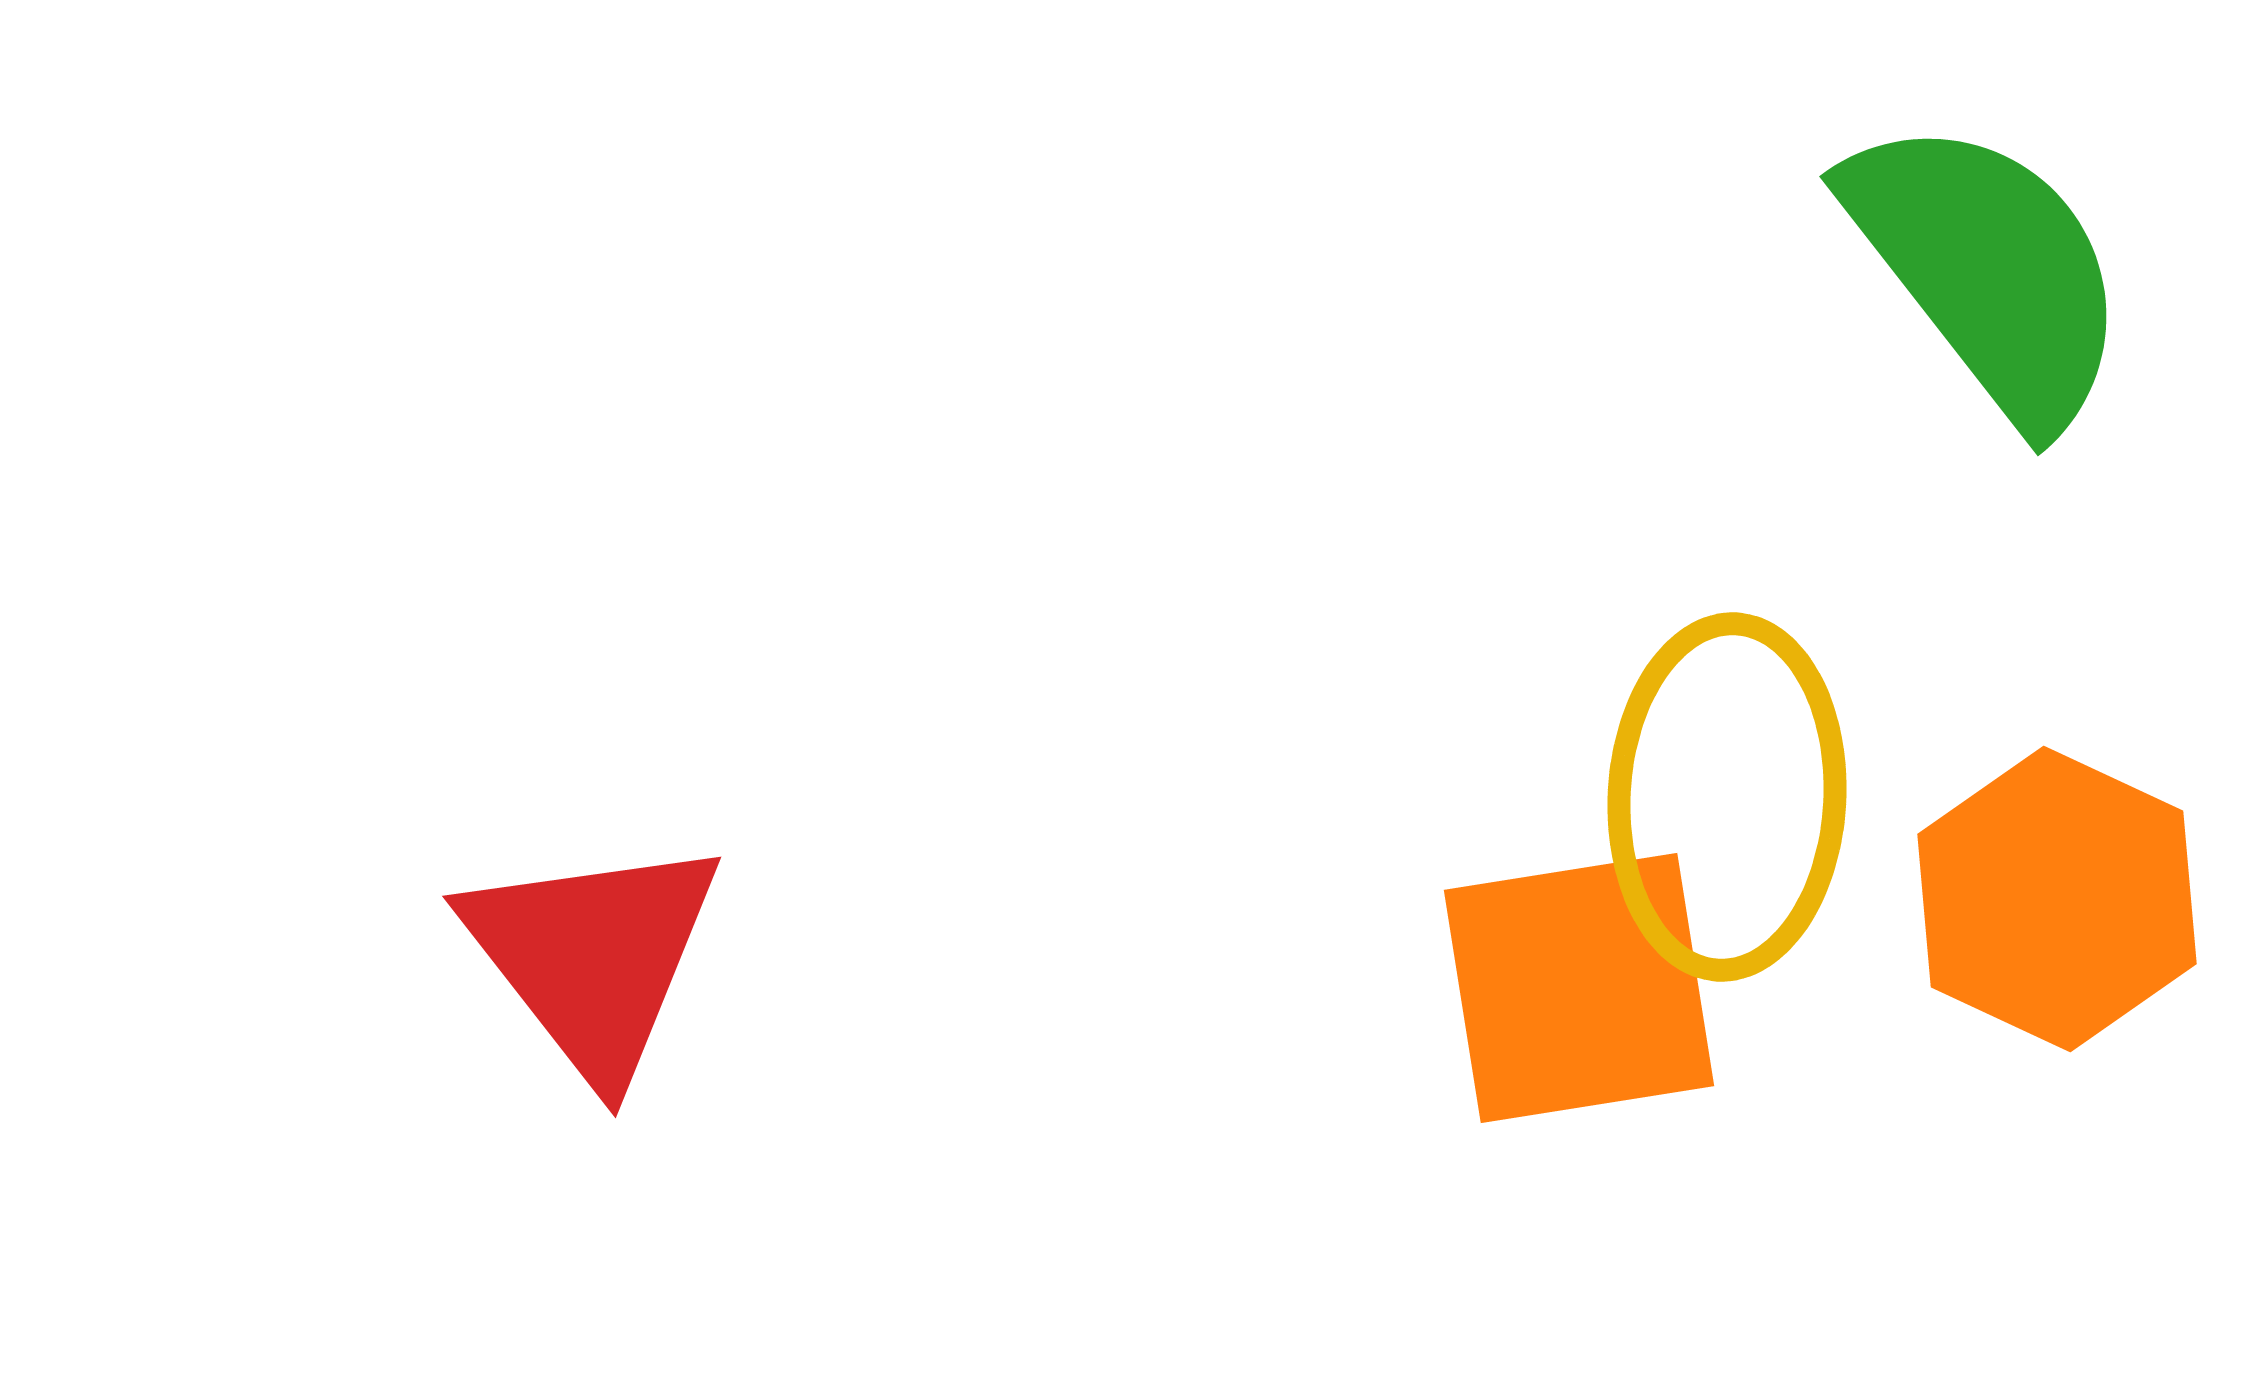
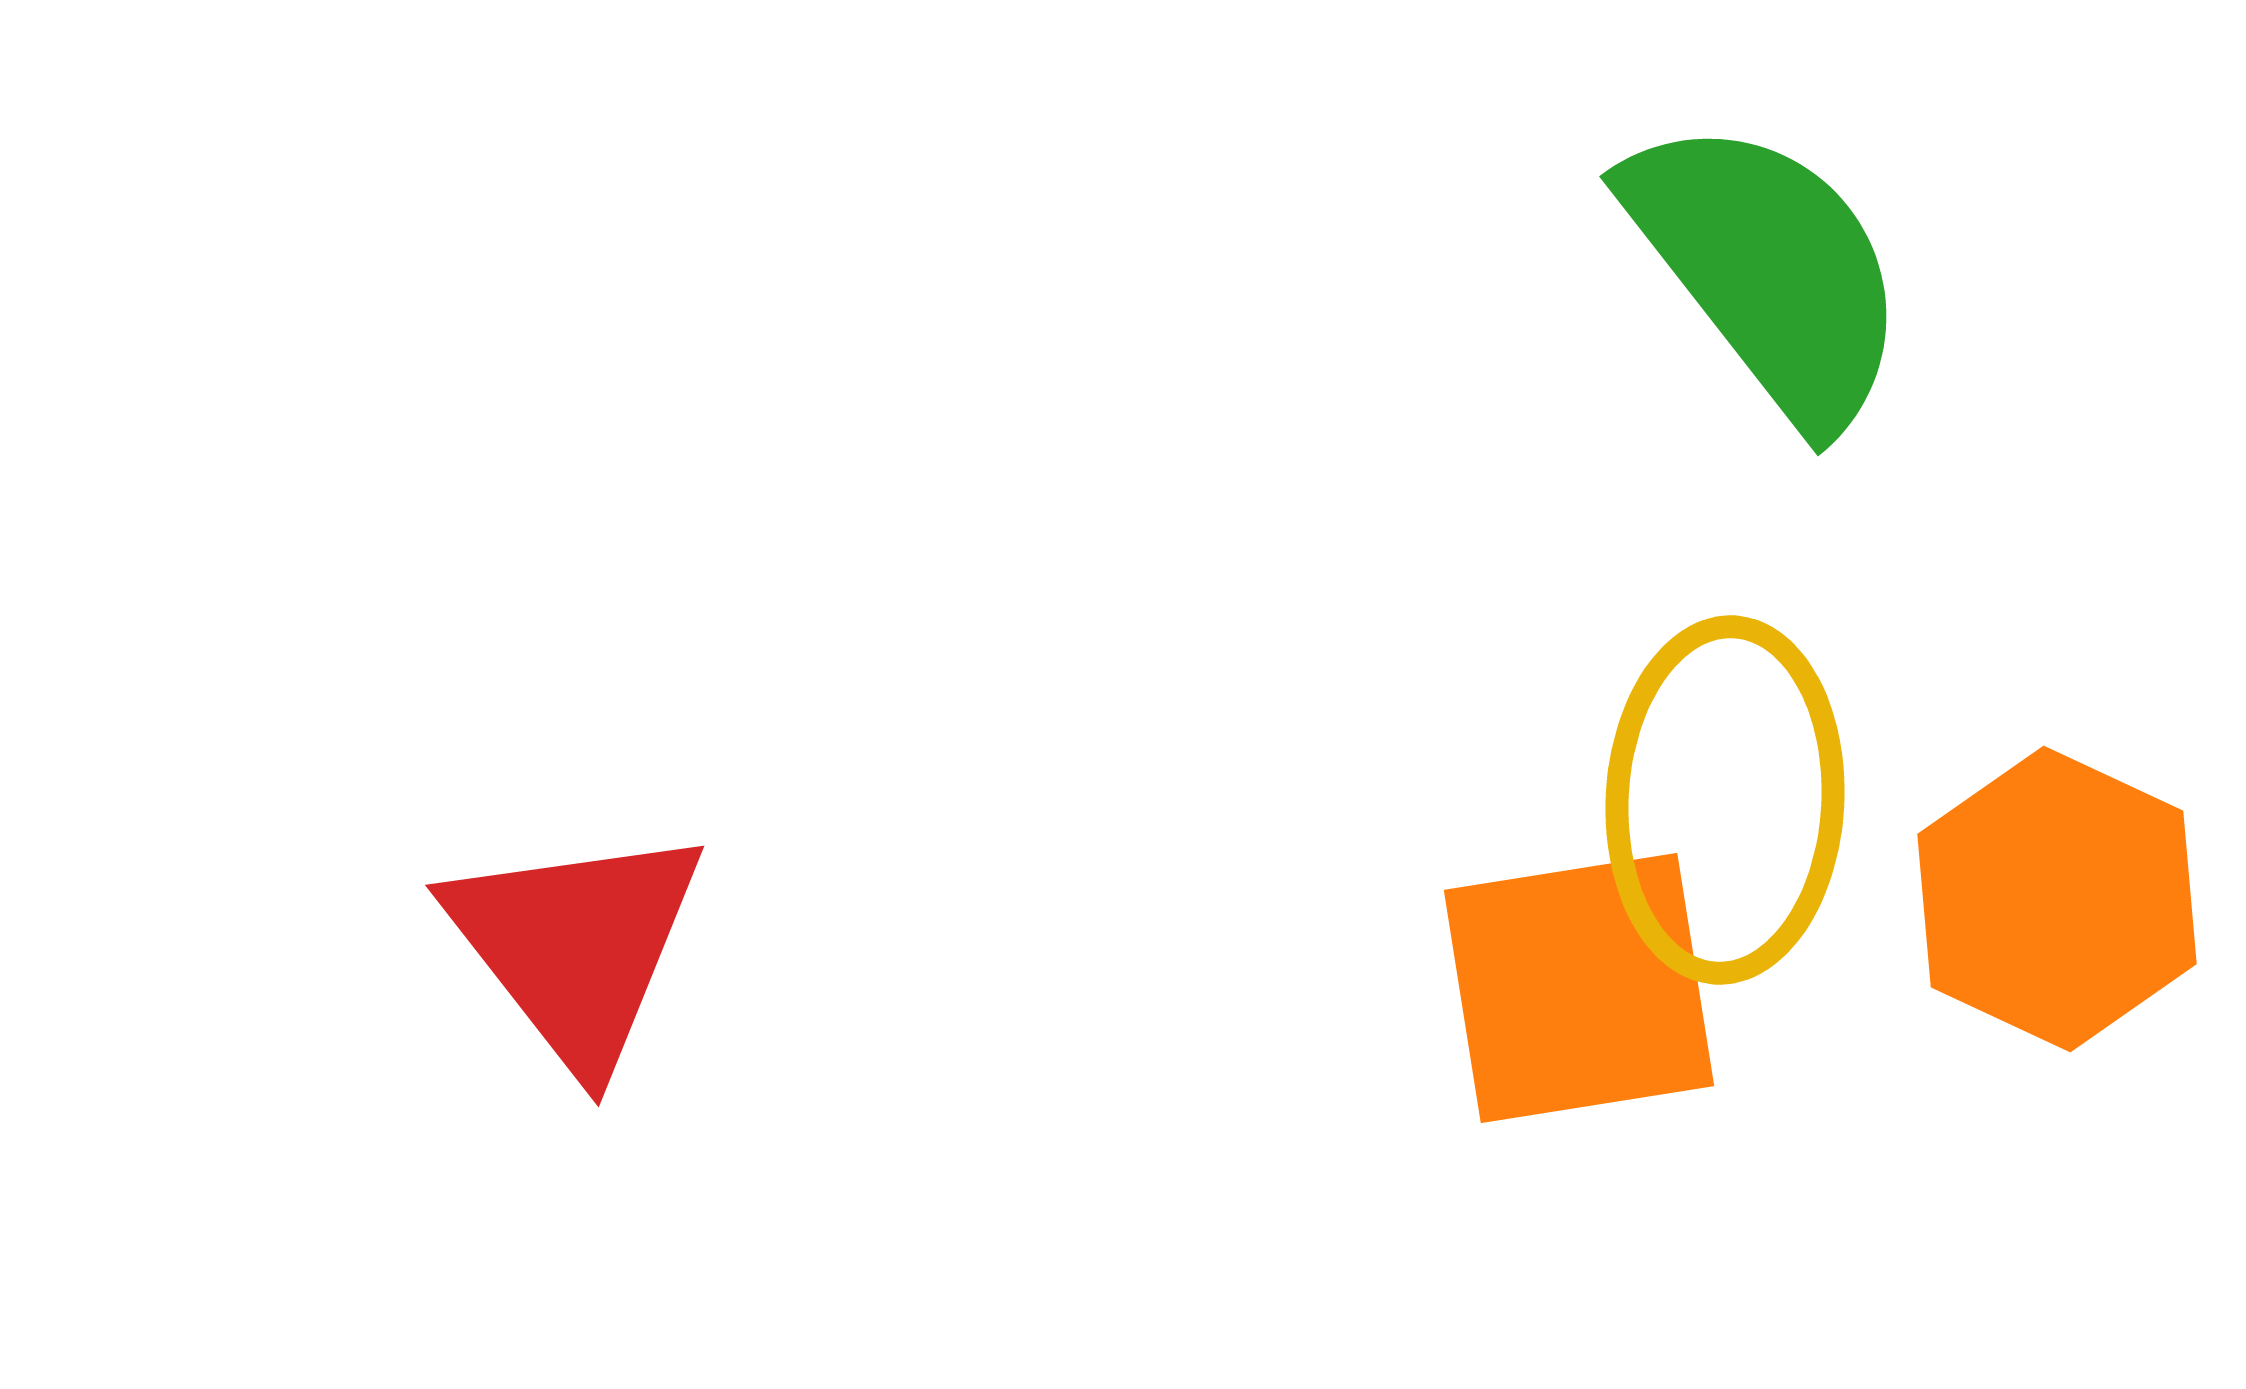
green semicircle: moved 220 px left
yellow ellipse: moved 2 px left, 3 px down
red triangle: moved 17 px left, 11 px up
